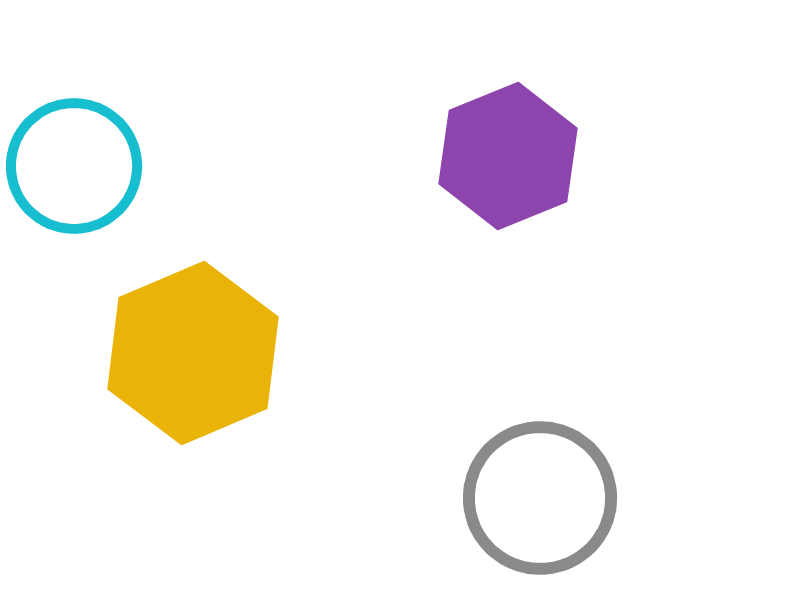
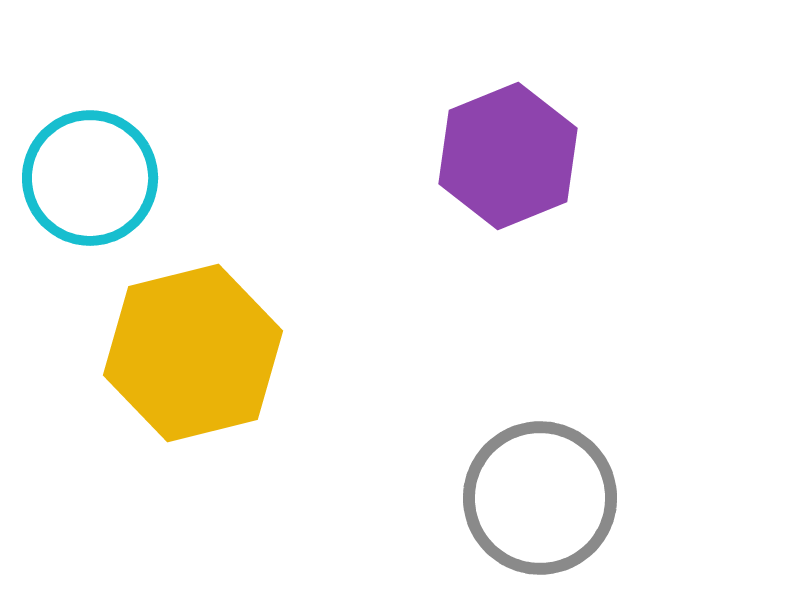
cyan circle: moved 16 px right, 12 px down
yellow hexagon: rotated 9 degrees clockwise
